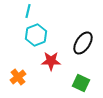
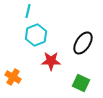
orange cross: moved 5 px left; rotated 21 degrees counterclockwise
